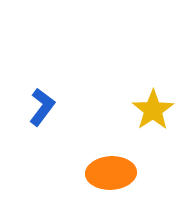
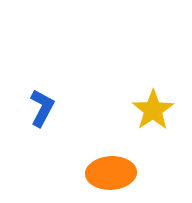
blue L-shape: moved 1 px down; rotated 9 degrees counterclockwise
